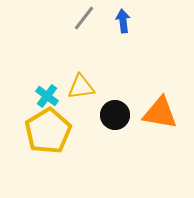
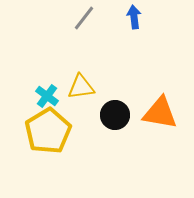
blue arrow: moved 11 px right, 4 px up
